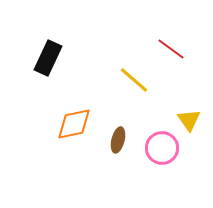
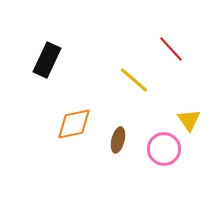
red line: rotated 12 degrees clockwise
black rectangle: moved 1 px left, 2 px down
pink circle: moved 2 px right, 1 px down
